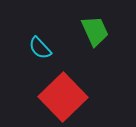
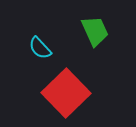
red square: moved 3 px right, 4 px up
